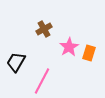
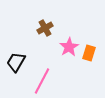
brown cross: moved 1 px right, 1 px up
